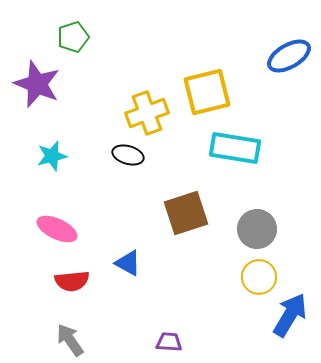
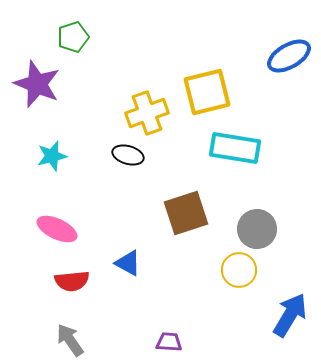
yellow circle: moved 20 px left, 7 px up
